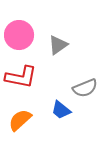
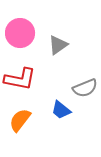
pink circle: moved 1 px right, 2 px up
red L-shape: moved 1 px left, 2 px down
orange semicircle: rotated 10 degrees counterclockwise
